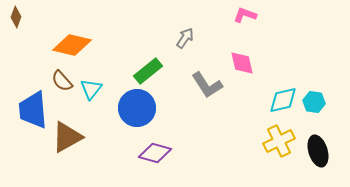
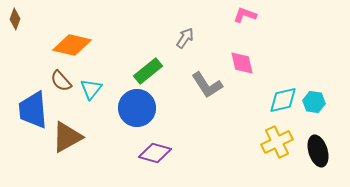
brown diamond: moved 1 px left, 2 px down
brown semicircle: moved 1 px left
yellow cross: moved 2 px left, 1 px down
